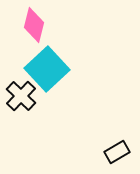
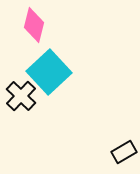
cyan square: moved 2 px right, 3 px down
black rectangle: moved 7 px right
